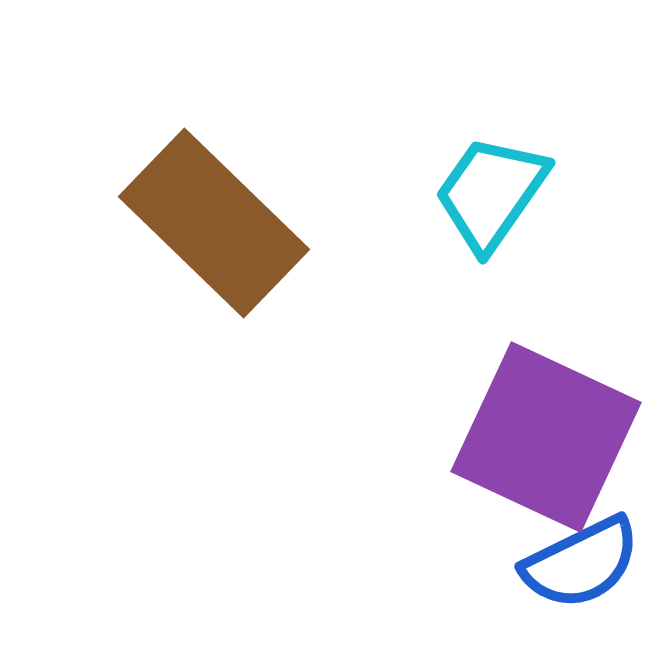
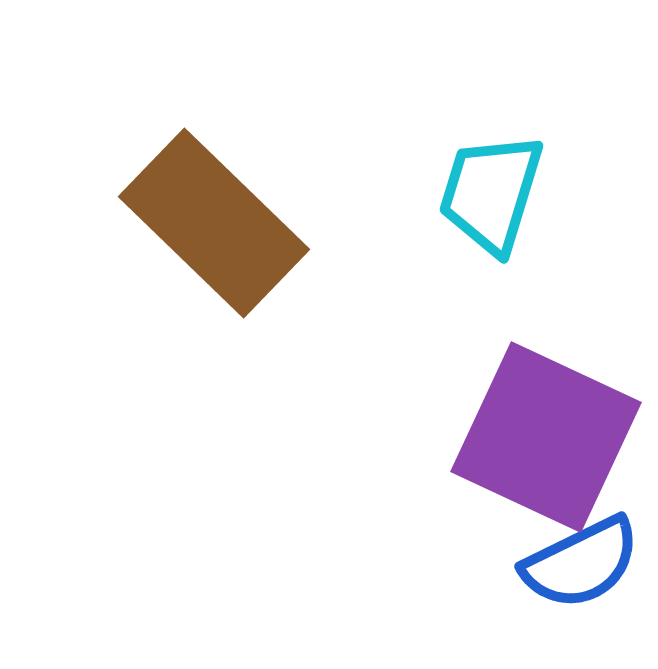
cyan trapezoid: rotated 18 degrees counterclockwise
